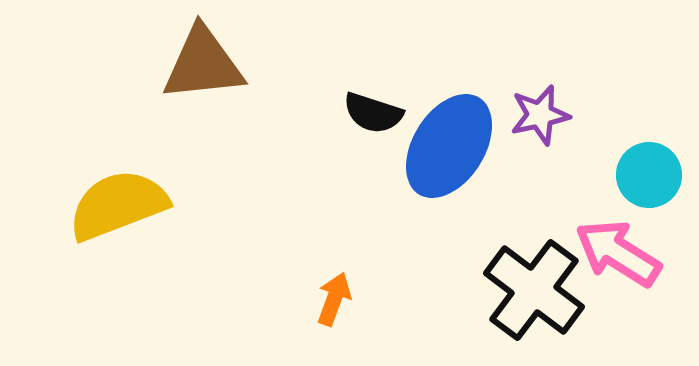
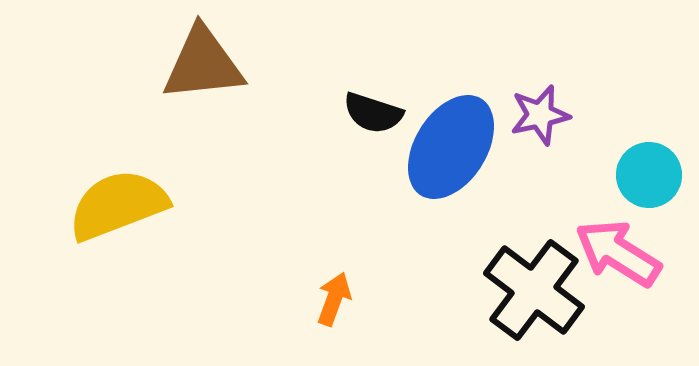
blue ellipse: moved 2 px right, 1 px down
